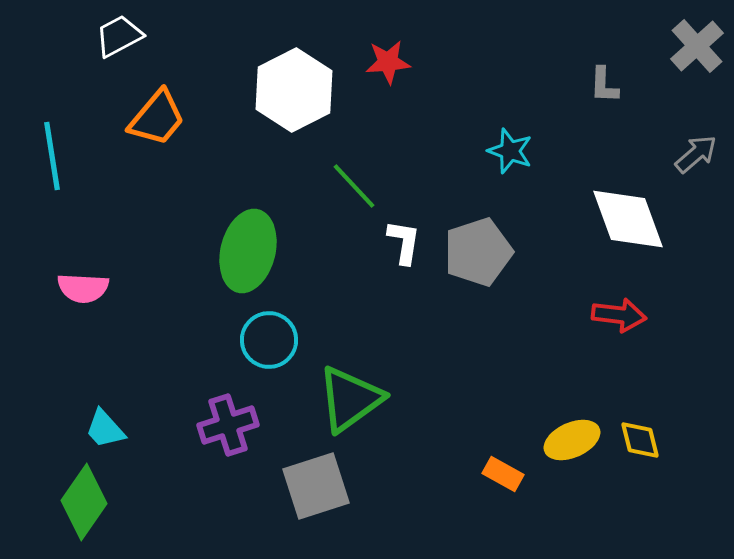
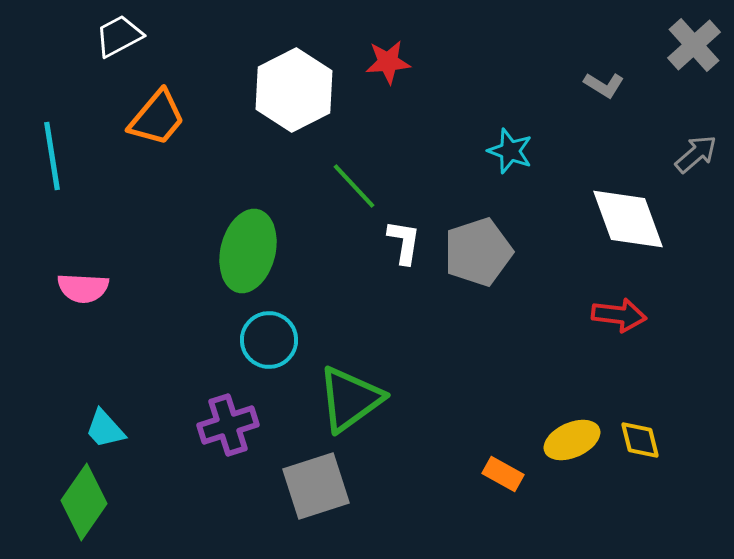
gray cross: moved 3 px left, 1 px up
gray L-shape: rotated 60 degrees counterclockwise
